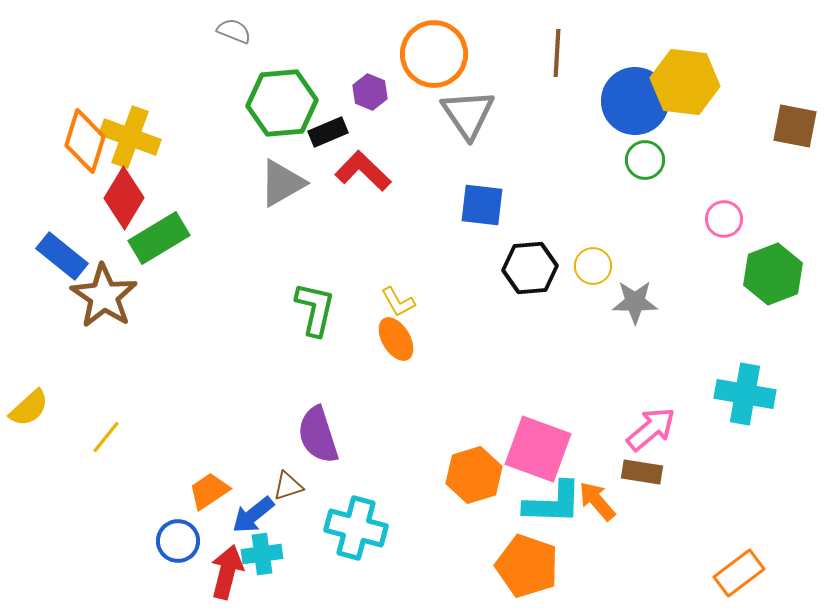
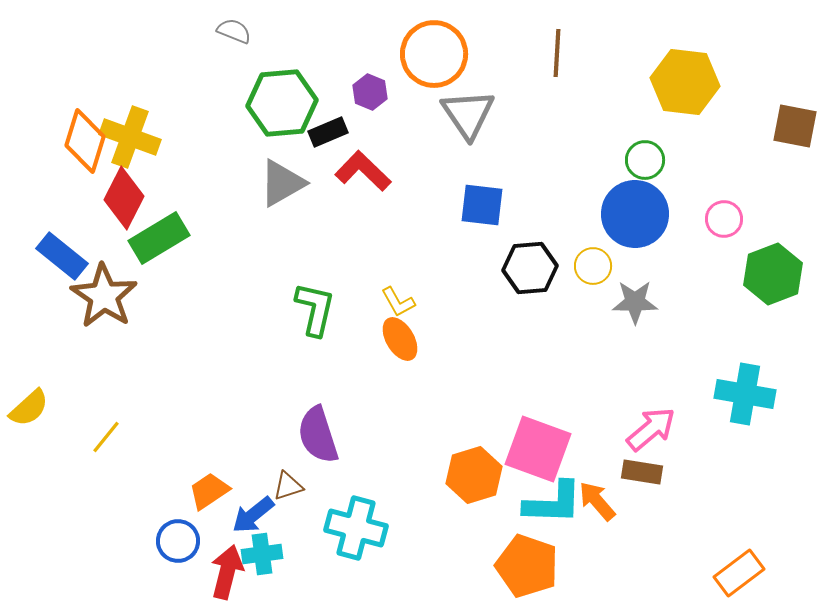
blue circle at (635, 101): moved 113 px down
red diamond at (124, 198): rotated 4 degrees counterclockwise
orange ellipse at (396, 339): moved 4 px right
